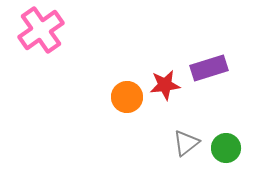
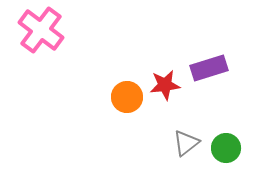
pink cross: rotated 18 degrees counterclockwise
